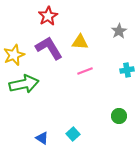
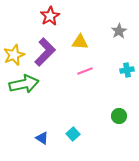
red star: moved 2 px right
purple L-shape: moved 4 px left, 4 px down; rotated 76 degrees clockwise
